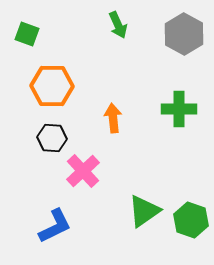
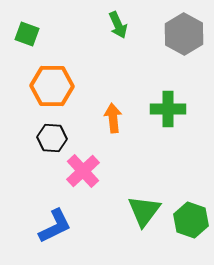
green cross: moved 11 px left
green triangle: rotated 18 degrees counterclockwise
